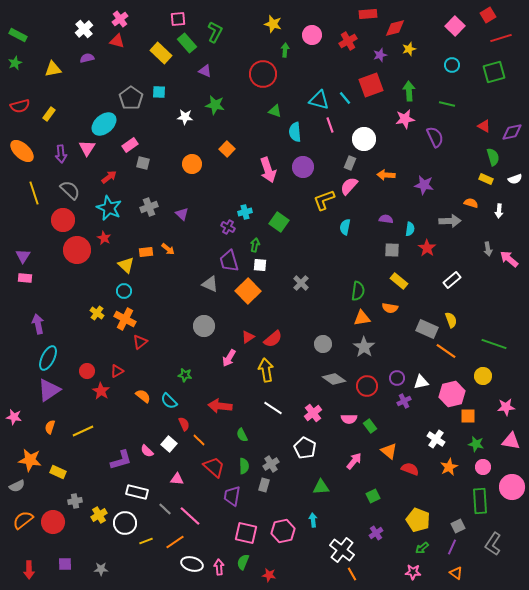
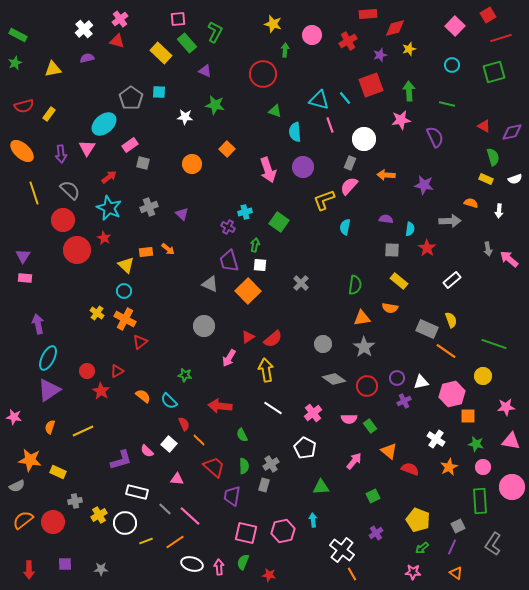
red semicircle at (20, 106): moved 4 px right
pink star at (405, 119): moved 4 px left, 1 px down
green semicircle at (358, 291): moved 3 px left, 6 px up
